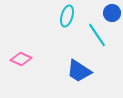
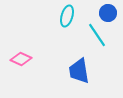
blue circle: moved 4 px left
blue trapezoid: rotated 48 degrees clockwise
